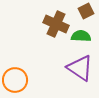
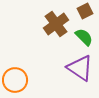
brown square: moved 1 px left
brown cross: rotated 30 degrees clockwise
green semicircle: moved 3 px right, 1 px down; rotated 42 degrees clockwise
